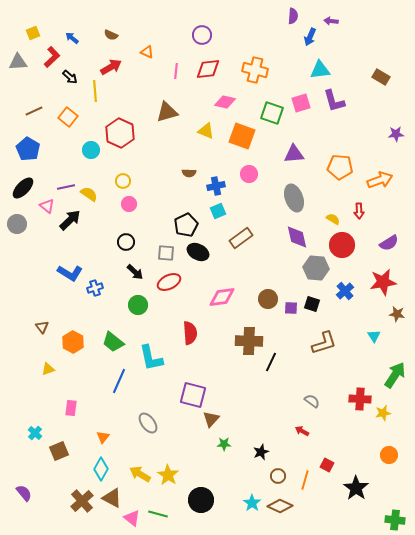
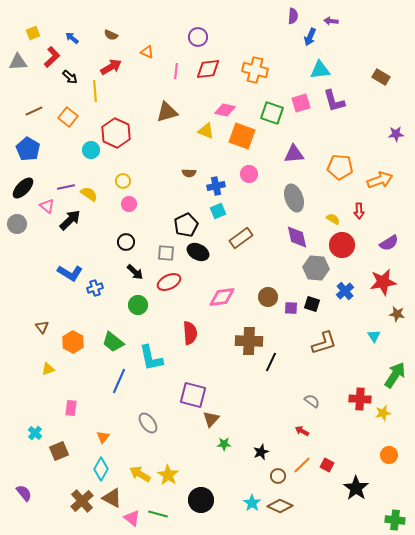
purple circle at (202, 35): moved 4 px left, 2 px down
pink diamond at (225, 102): moved 8 px down
red hexagon at (120, 133): moved 4 px left
brown circle at (268, 299): moved 2 px up
orange line at (305, 480): moved 3 px left, 15 px up; rotated 30 degrees clockwise
